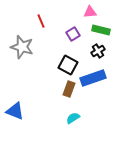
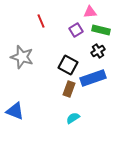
purple square: moved 3 px right, 4 px up
gray star: moved 10 px down
